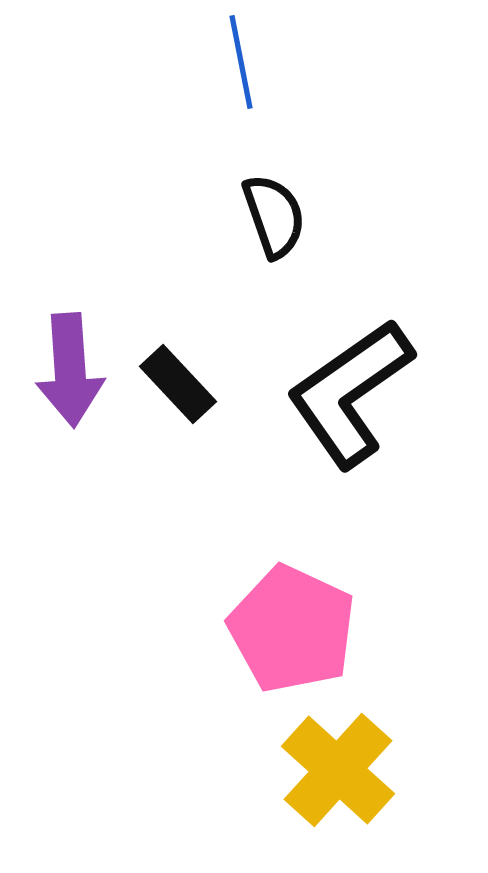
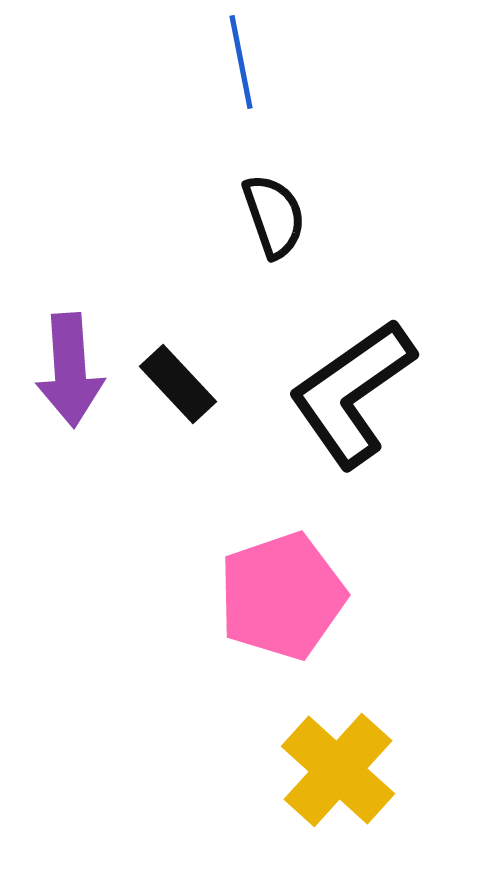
black L-shape: moved 2 px right
pink pentagon: moved 10 px left, 33 px up; rotated 28 degrees clockwise
